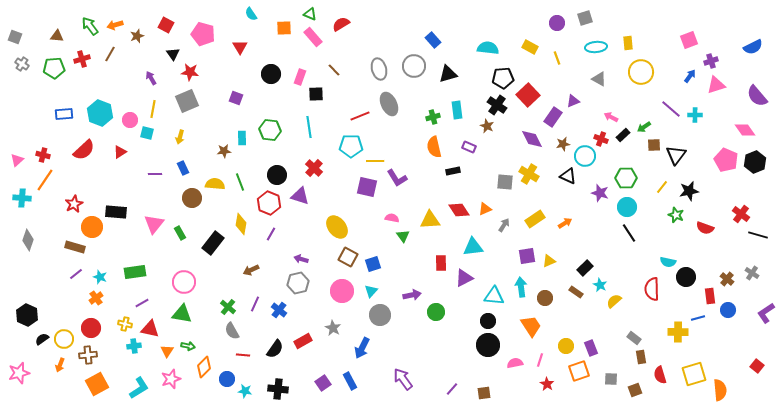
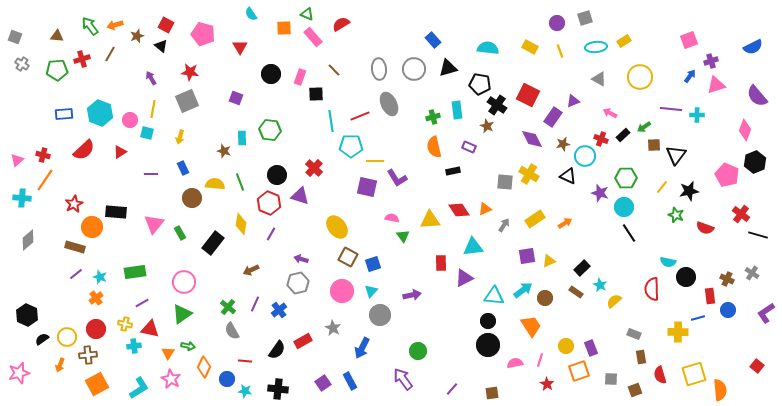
green triangle at (310, 14): moved 3 px left
yellow rectangle at (628, 43): moved 4 px left, 2 px up; rotated 64 degrees clockwise
black triangle at (173, 54): moved 12 px left, 8 px up; rotated 16 degrees counterclockwise
yellow line at (557, 58): moved 3 px right, 7 px up
gray circle at (414, 66): moved 3 px down
green pentagon at (54, 68): moved 3 px right, 2 px down
gray ellipse at (379, 69): rotated 10 degrees clockwise
yellow circle at (641, 72): moved 1 px left, 5 px down
black triangle at (448, 74): moved 6 px up
black pentagon at (503, 78): moved 23 px left, 6 px down; rotated 15 degrees clockwise
red square at (528, 95): rotated 20 degrees counterclockwise
purple line at (671, 109): rotated 35 degrees counterclockwise
cyan cross at (695, 115): moved 2 px right
pink arrow at (611, 117): moved 1 px left, 4 px up
cyan line at (309, 127): moved 22 px right, 6 px up
pink diamond at (745, 130): rotated 55 degrees clockwise
brown star at (224, 151): rotated 24 degrees clockwise
pink pentagon at (726, 160): moved 1 px right, 15 px down
purple line at (155, 174): moved 4 px left
cyan circle at (627, 207): moved 3 px left
gray diamond at (28, 240): rotated 30 degrees clockwise
black rectangle at (585, 268): moved 3 px left
brown cross at (727, 279): rotated 16 degrees counterclockwise
cyan arrow at (521, 287): moved 2 px right, 3 px down; rotated 60 degrees clockwise
blue cross at (279, 310): rotated 14 degrees clockwise
green circle at (436, 312): moved 18 px left, 39 px down
green triangle at (182, 314): rotated 45 degrees counterclockwise
red circle at (91, 328): moved 5 px right, 1 px down
gray rectangle at (634, 338): moved 4 px up; rotated 16 degrees counterclockwise
yellow circle at (64, 339): moved 3 px right, 2 px up
black semicircle at (275, 349): moved 2 px right, 1 px down
orange triangle at (167, 351): moved 1 px right, 2 px down
red line at (243, 355): moved 2 px right, 6 px down
orange diamond at (204, 367): rotated 20 degrees counterclockwise
pink star at (171, 379): rotated 24 degrees counterclockwise
brown square at (484, 393): moved 8 px right
